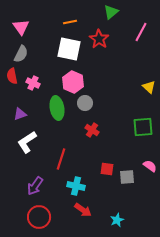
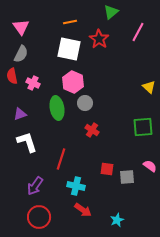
pink line: moved 3 px left
white L-shape: rotated 105 degrees clockwise
